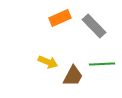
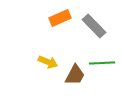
green line: moved 1 px up
brown trapezoid: moved 2 px right, 1 px up
